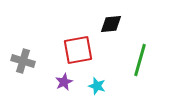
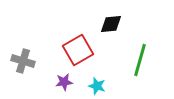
red square: rotated 20 degrees counterclockwise
purple star: rotated 18 degrees clockwise
